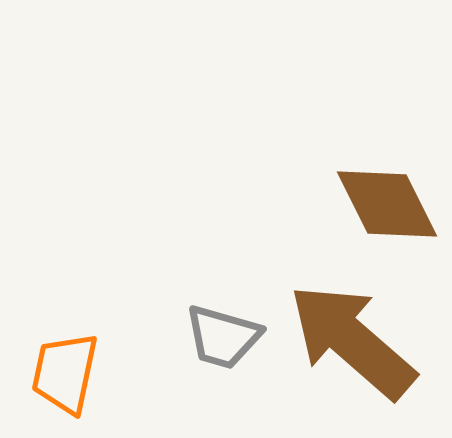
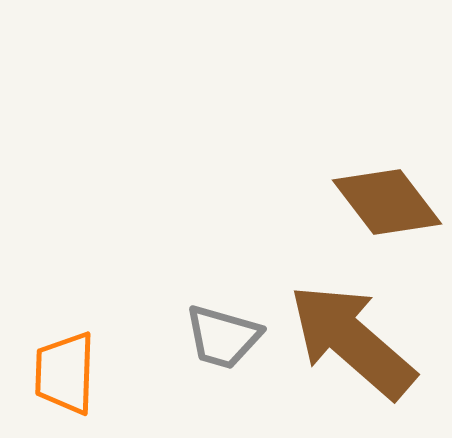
brown diamond: moved 2 px up; rotated 11 degrees counterclockwise
orange trapezoid: rotated 10 degrees counterclockwise
